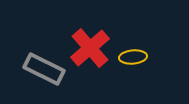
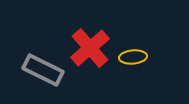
gray rectangle: moved 1 px left, 1 px down
